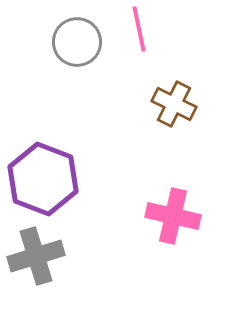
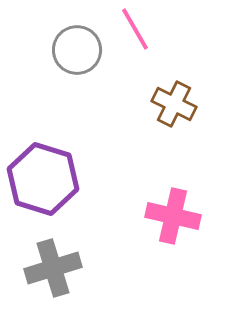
pink line: moved 4 px left; rotated 18 degrees counterclockwise
gray circle: moved 8 px down
purple hexagon: rotated 4 degrees counterclockwise
gray cross: moved 17 px right, 12 px down
